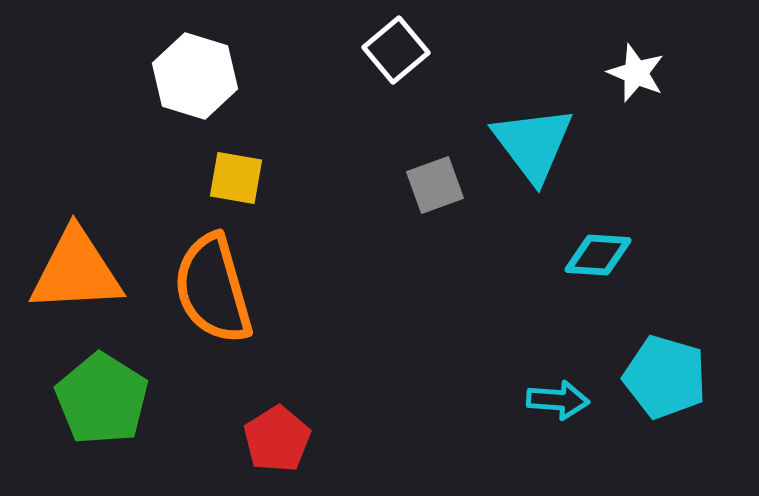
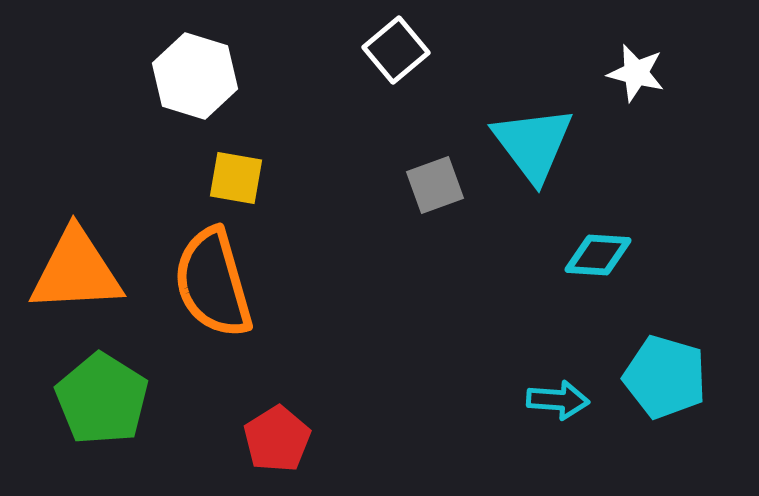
white star: rotated 8 degrees counterclockwise
orange semicircle: moved 6 px up
